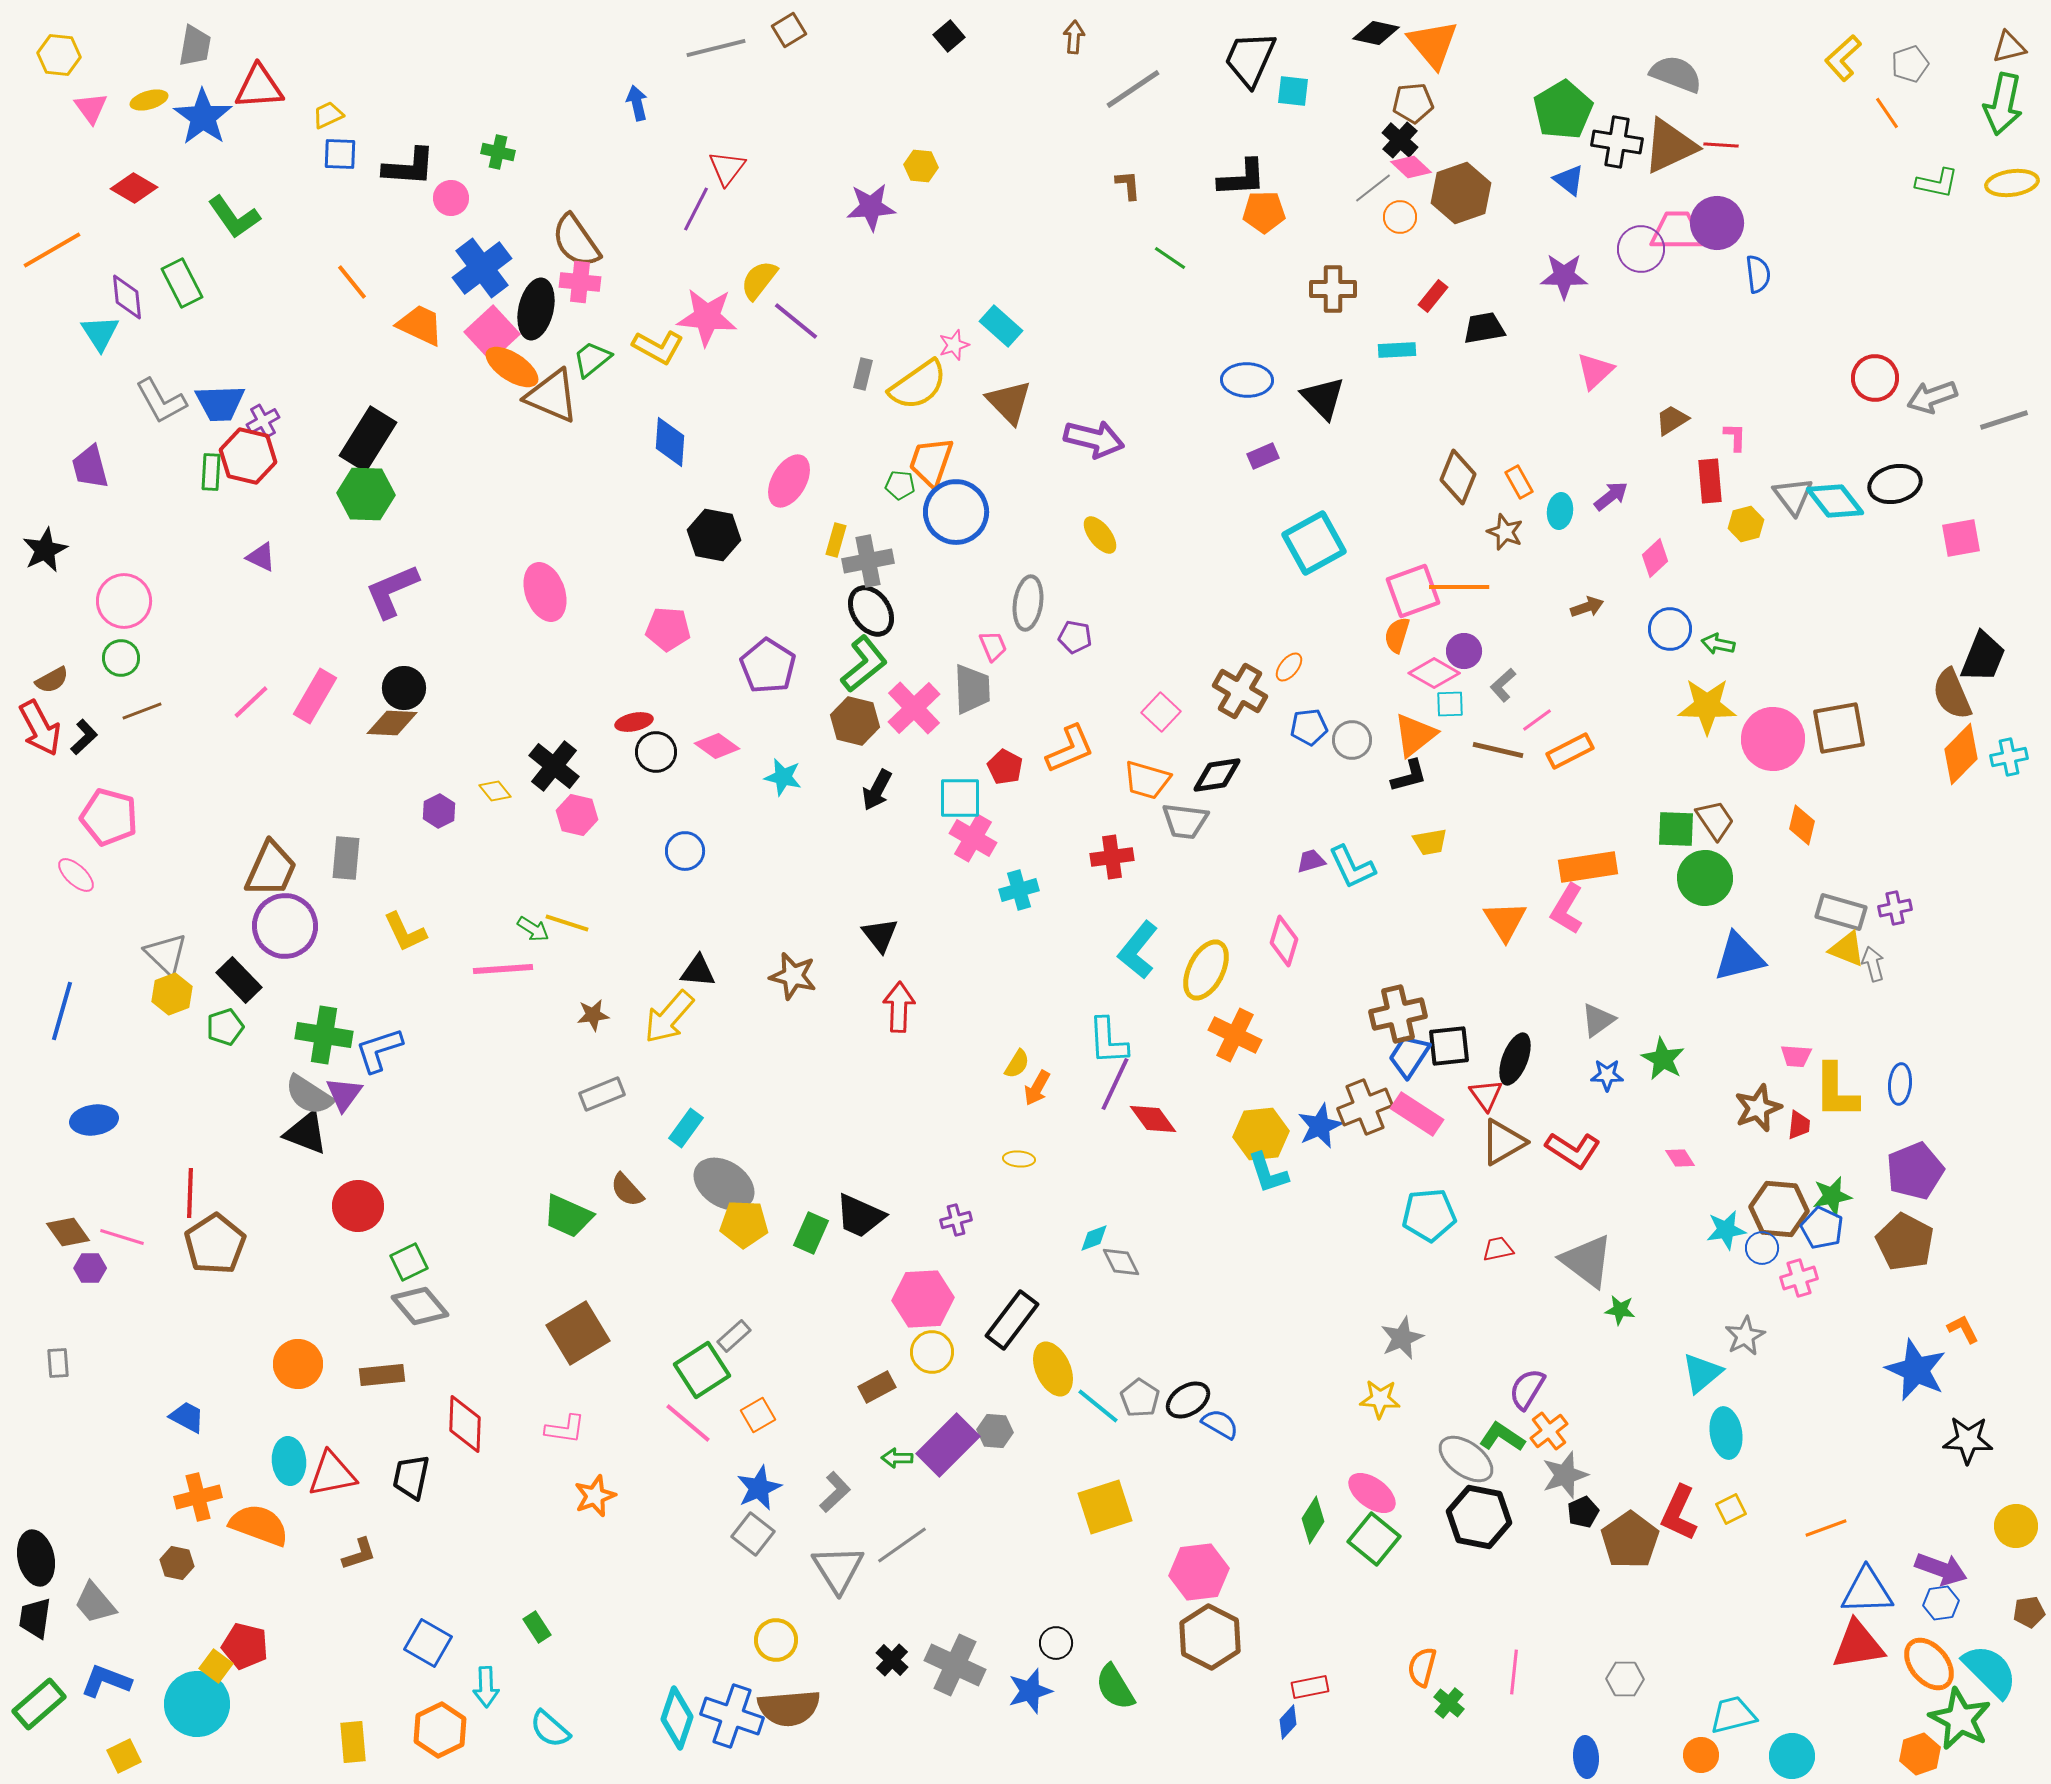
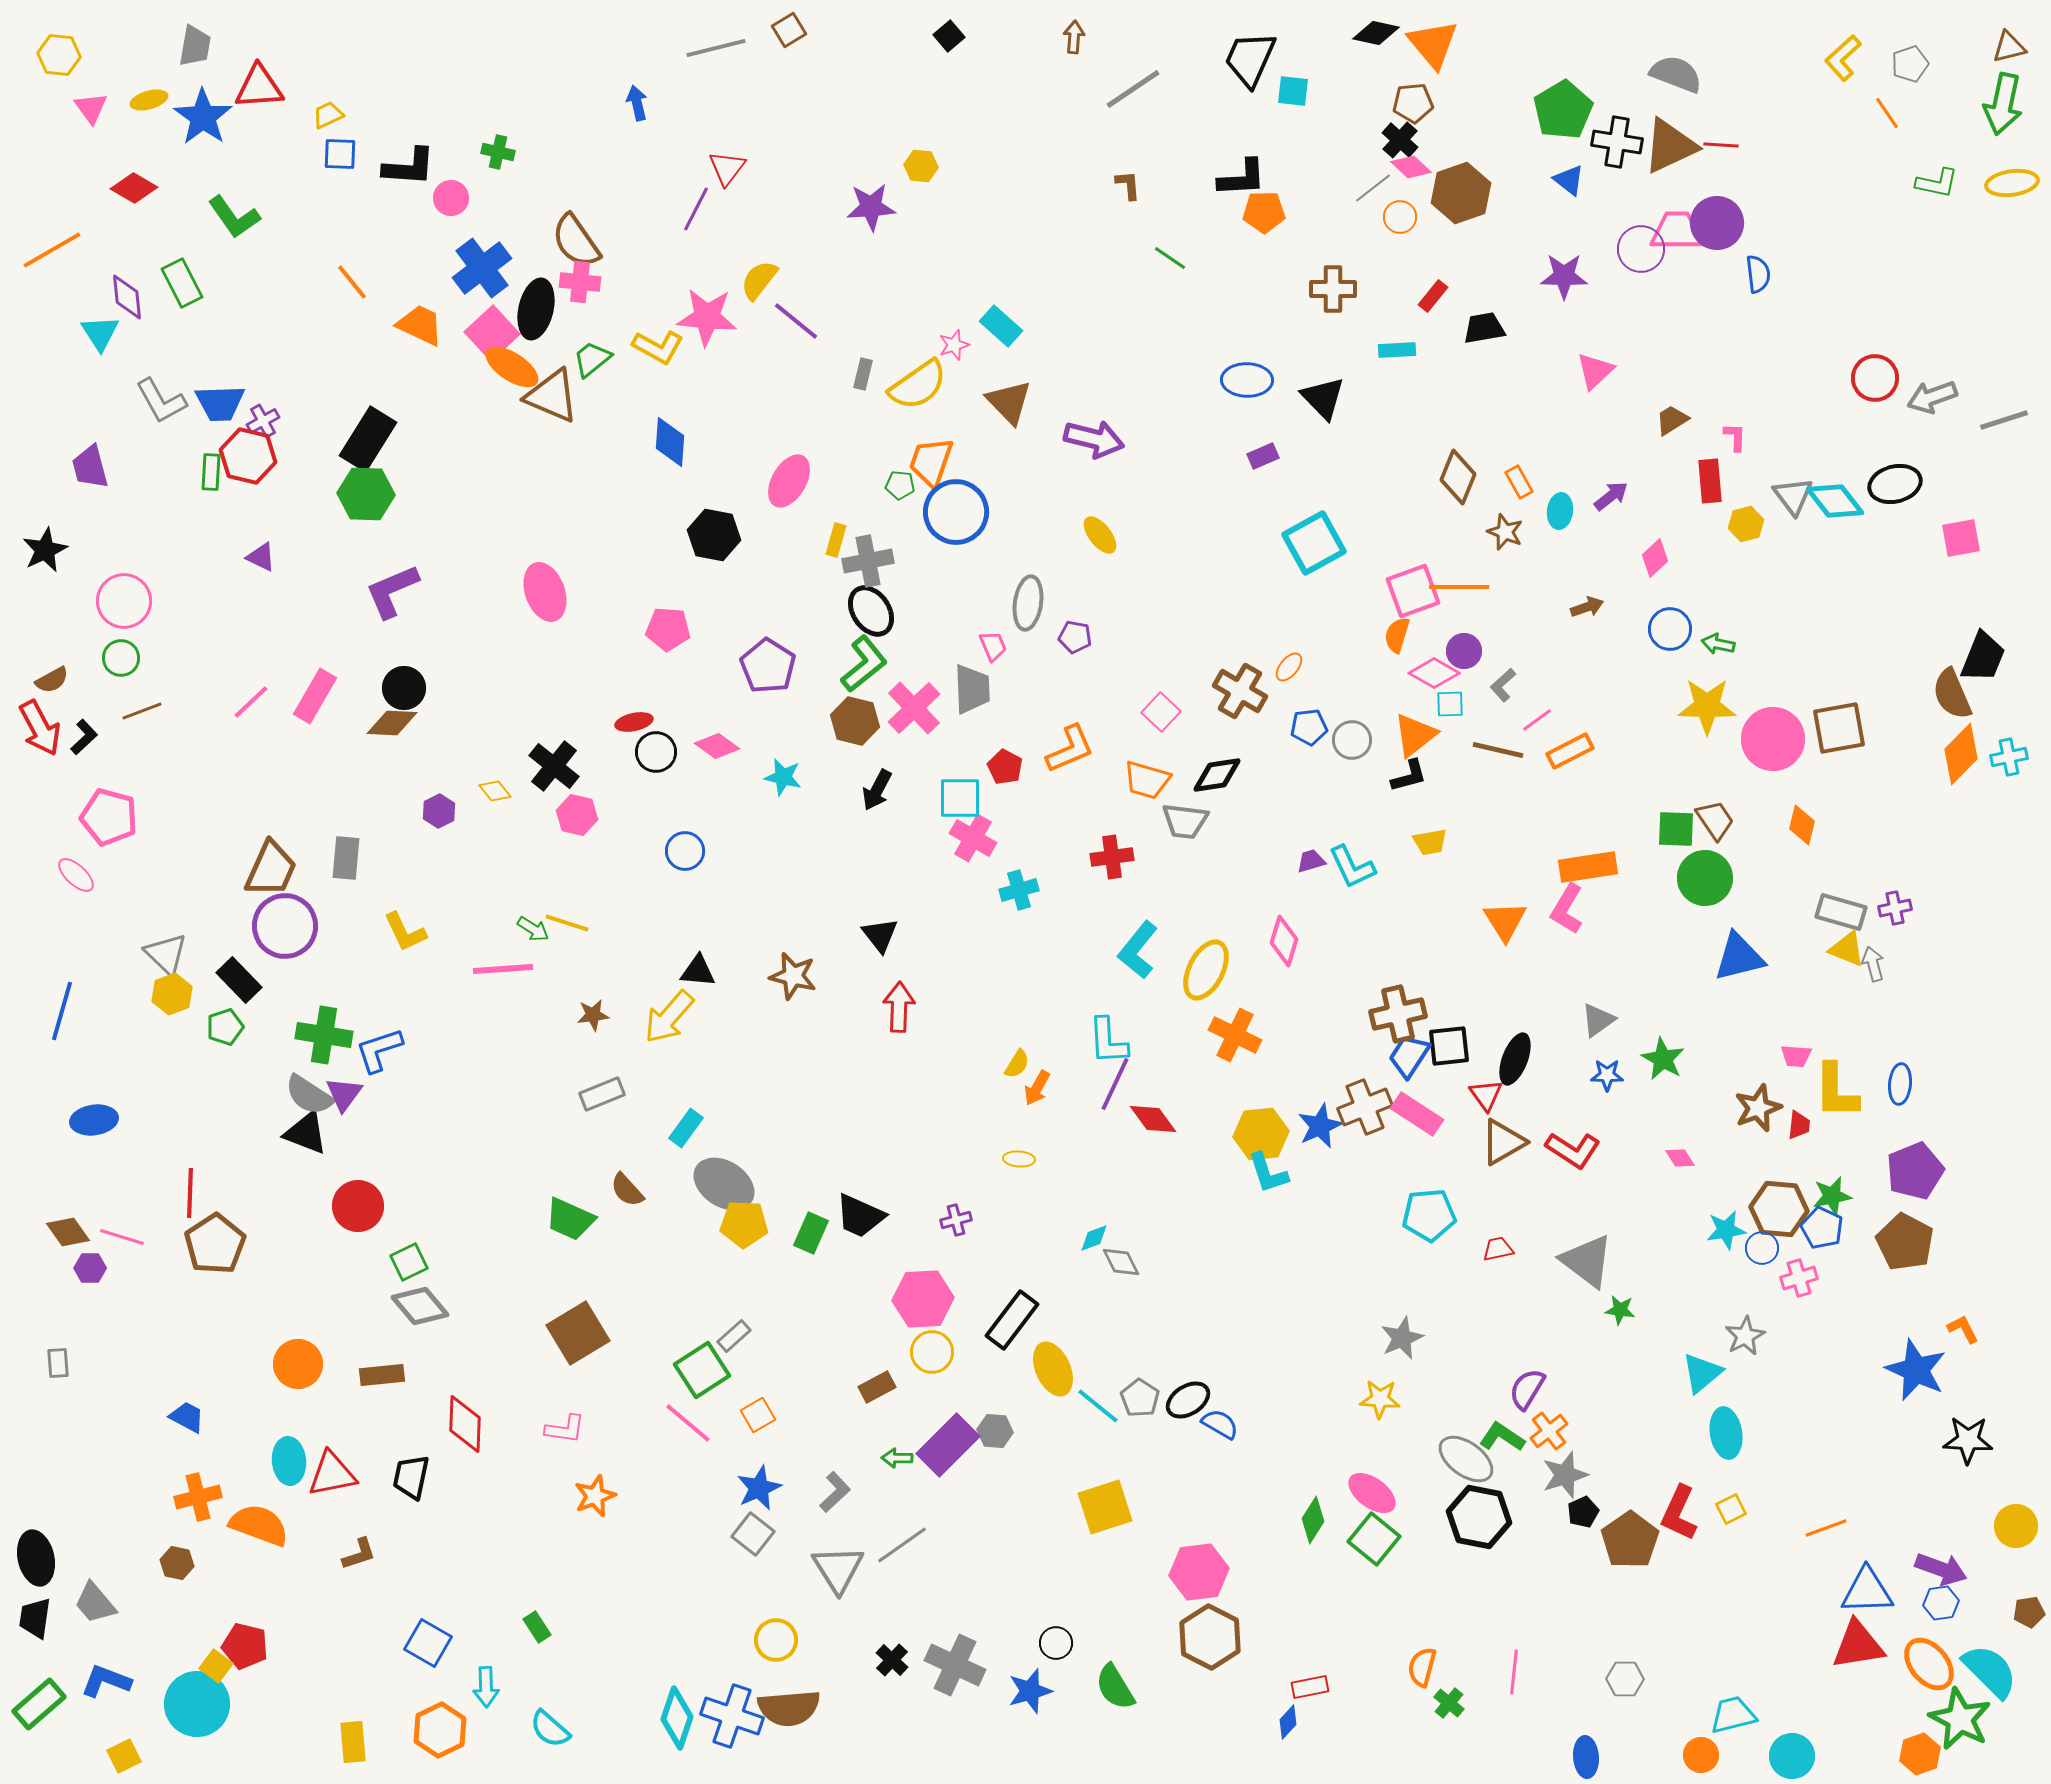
green trapezoid at (568, 1216): moved 2 px right, 3 px down
